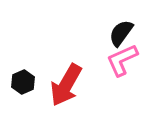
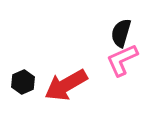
black semicircle: rotated 20 degrees counterclockwise
red arrow: rotated 30 degrees clockwise
